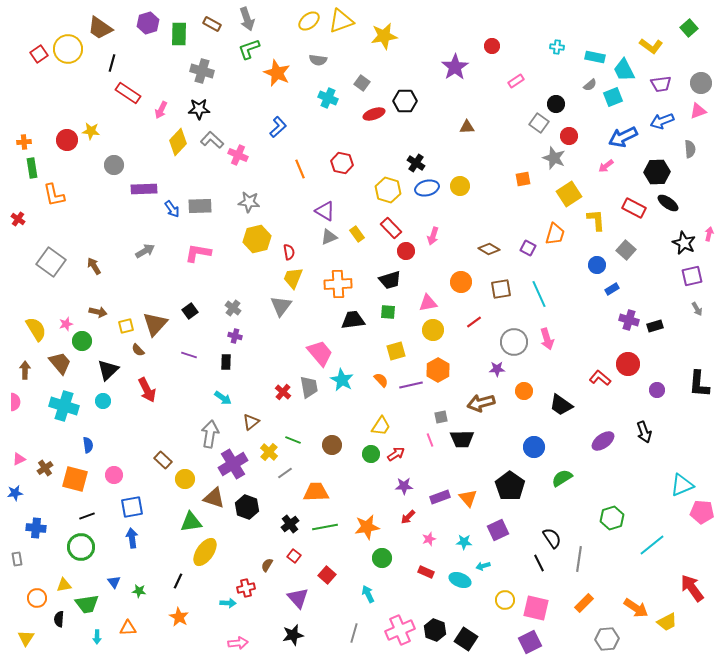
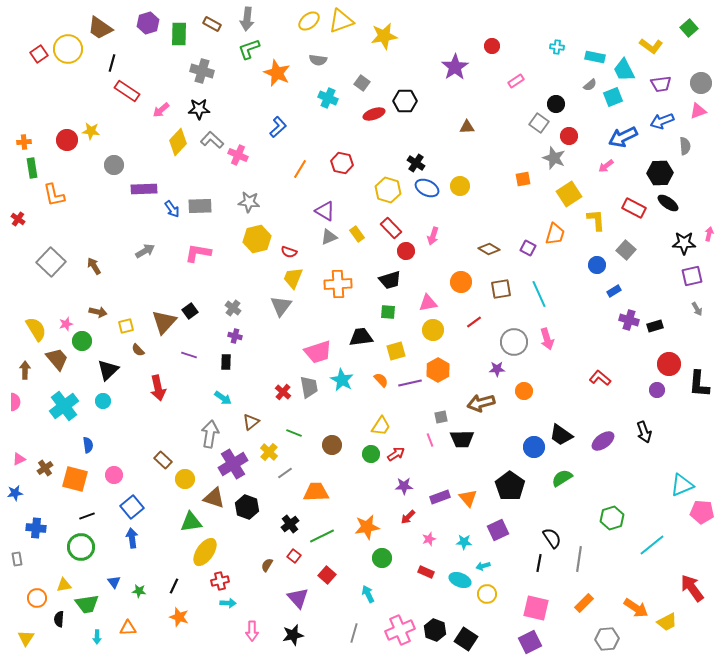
gray arrow at (247, 19): rotated 25 degrees clockwise
red rectangle at (128, 93): moved 1 px left, 2 px up
pink arrow at (161, 110): rotated 24 degrees clockwise
gray semicircle at (690, 149): moved 5 px left, 3 px up
orange line at (300, 169): rotated 54 degrees clockwise
black hexagon at (657, 172): moved 3 px right, 1 px down
blue ellipse at (427, 188): rotated 40 degrees clockwise
black star at (684, 243): rotated 25 degrees counterclockwise
red semicircle at (289, 252): rotated 119 degrees clockwise
gray square at (51, 262): rotated 8 degrees clockwise
blue rectangle at (612, 289): moved 2 px right, 2 px down
black trapezoid at (353, 320): moved 8 px right, 17 px down
brown triangle at (155, 324): moved 9 px right, 2 px up
pink trapezoid at (320, 353): moved 2 px left, 1 px up; rotated 112 degrees clockwise
brown trapezoid at (60, 363): moved 3 px left, 4 px up
red circle at (628, 364): moved 41 px right
purple line at (411, 385): moved 1 px left, 2 px up
red arrow at (147, 390): moved 11 px right, 2 px up; rotated 15 degrees clockwise
black trapezoid at (561, 405): moved 30 px down
cyan cross at (64, 406): rotated 36 degrees clockwise
green line at (293, 440): moved 1 px right, 7 px up
blue square at (132, 507): rotated 30 degrees counterclockwise
green line at (325, 527): moved 3 px left, 9 px down; rotated 15 degrees counterclockwise
black line at (539, 563): rotated 36 degrees clockwise
black line at (178, 581): moved 4 px left, 5 px down
red cross at (246, 588): moved 26 px left, 7 px up
yellow circle at (505, 600): moved 18 px left, 6 px up
orange star at (179, 617): rotated 12 degrees counterclockwise
pink arrow at (238, 643): moved 14 px right, 12 px up; rotated 96 degrees clockwise
